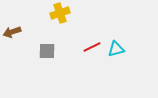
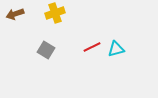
yellow cross: moved 5 px left
brown arrow: moved 3 px right, 18 px up
gray square: moved 1 px left, 1 px up; rotated 30 degrees clockwise
